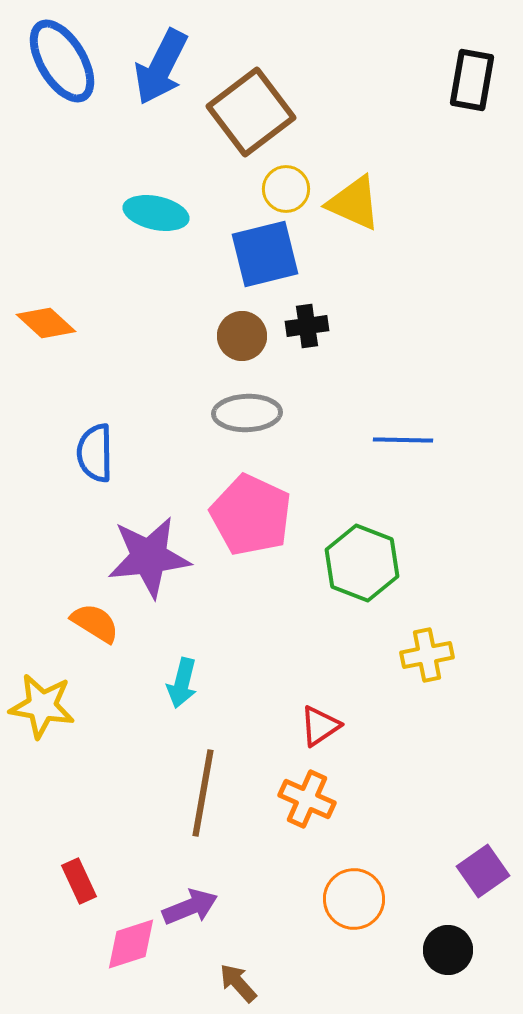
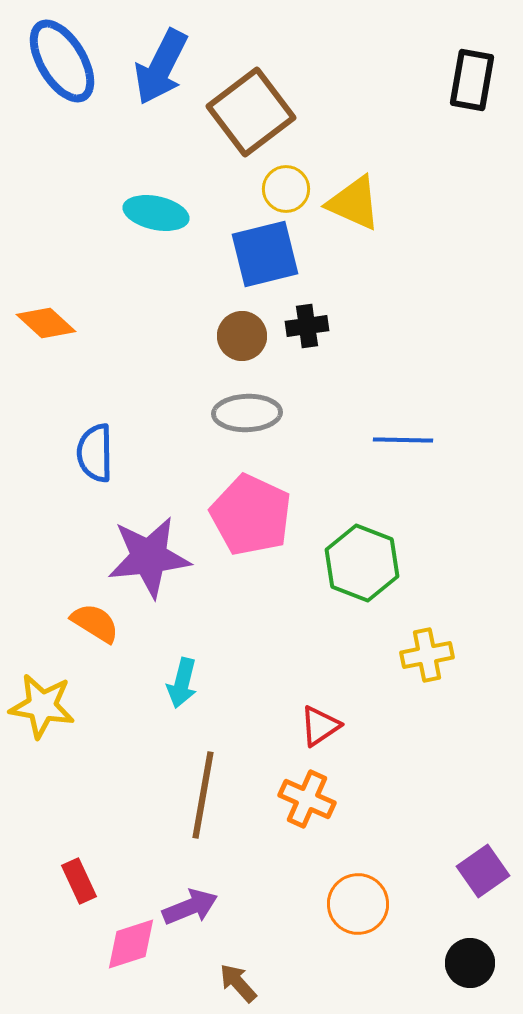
brown line: moved 2 px down
orange circle: moved 4 px right, 5 px down
black circle: moved 22 px right, 13 px down
